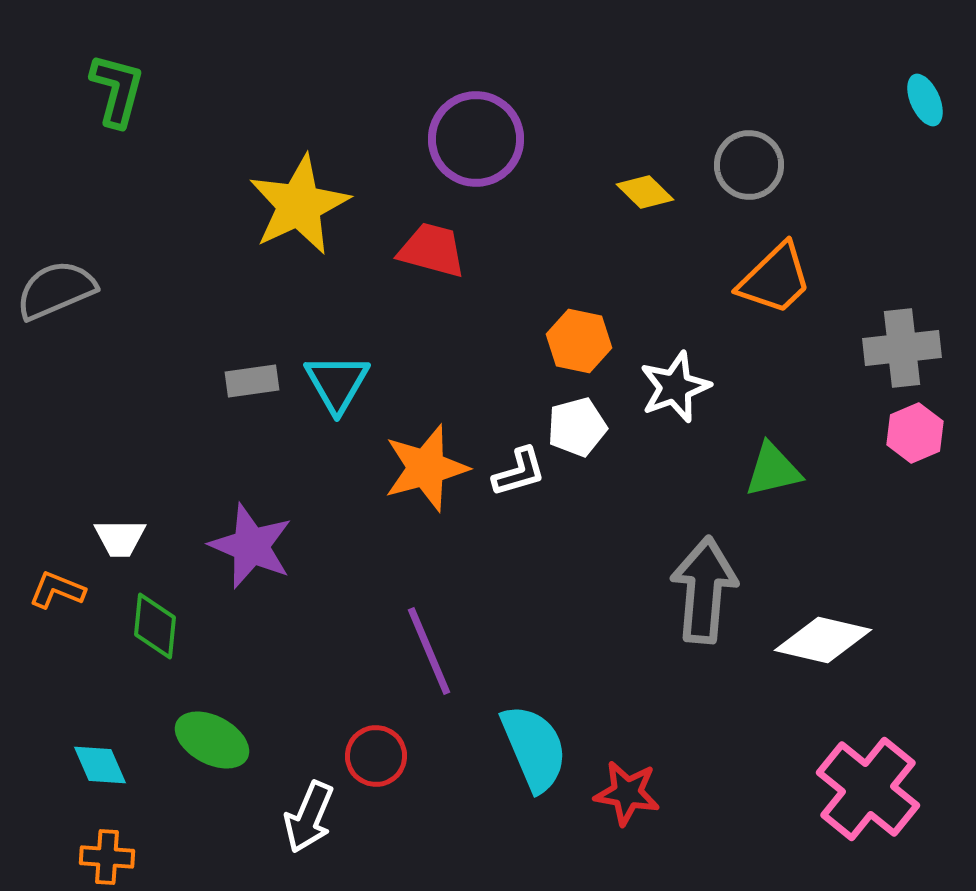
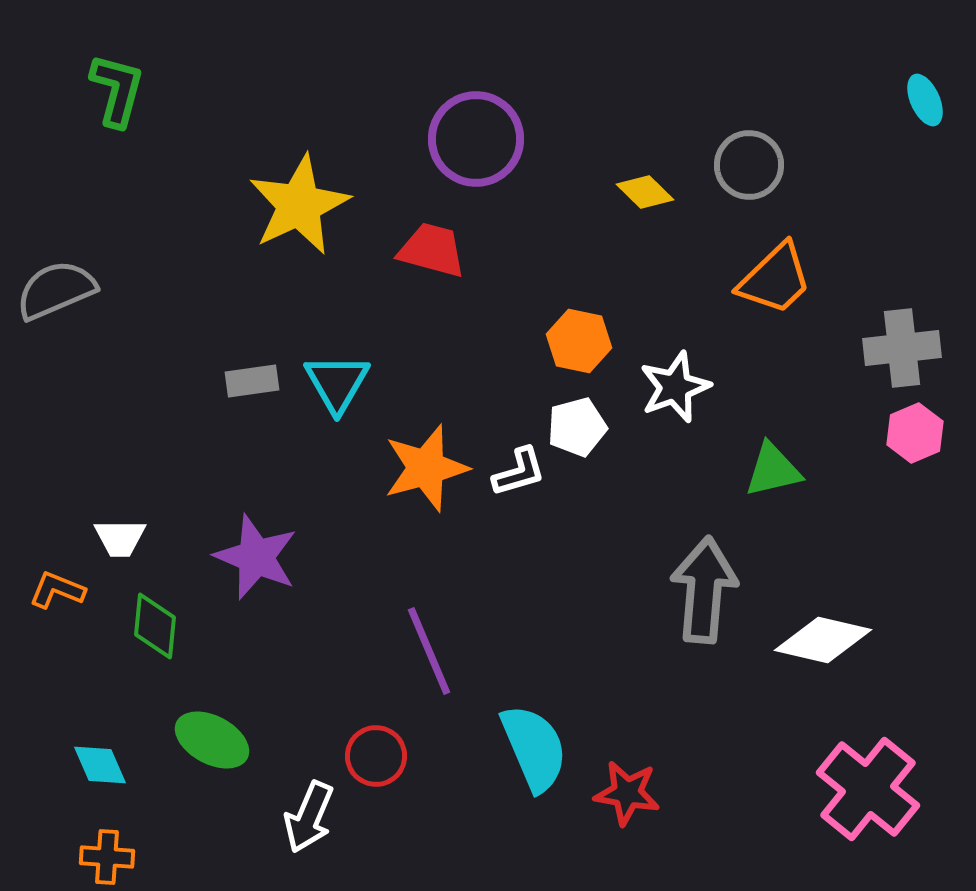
purple star: moved 5 px right, 11 px down
